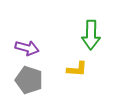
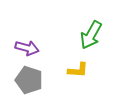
green arrow: rotated 28 degrees clockwise
yellow L-shape: moved 1 px right, 1 px down
